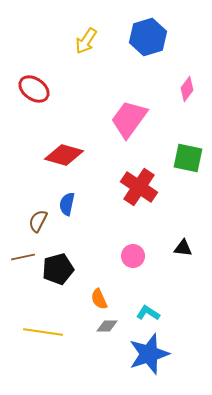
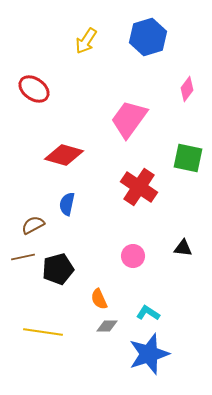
brown semicircle: moved 5 px left, 4 px down; rotated 35 degrees clockwise
